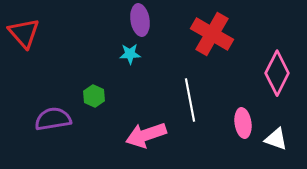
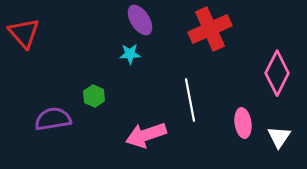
purple ellipse: rotated 24 degrees counterclockwise
red cross: moved 2 px left, 5 px up; rotated 36 degrees clockwise
white triangle: moved 3 px right, 2 px up; rotated 45 degrees clockwise
